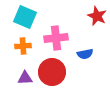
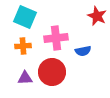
blue semicircle: moved 2 px left, 3 px up
